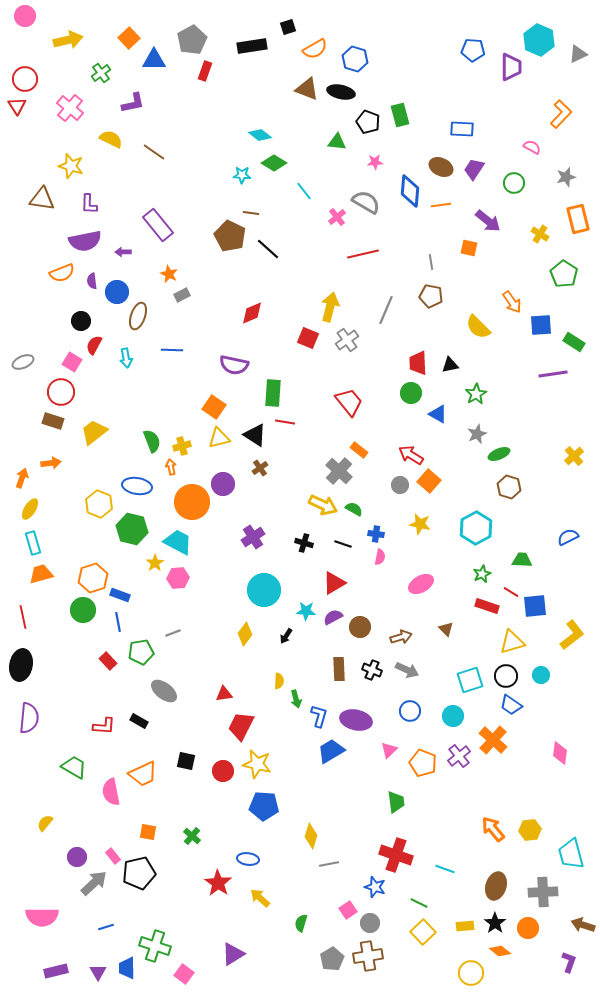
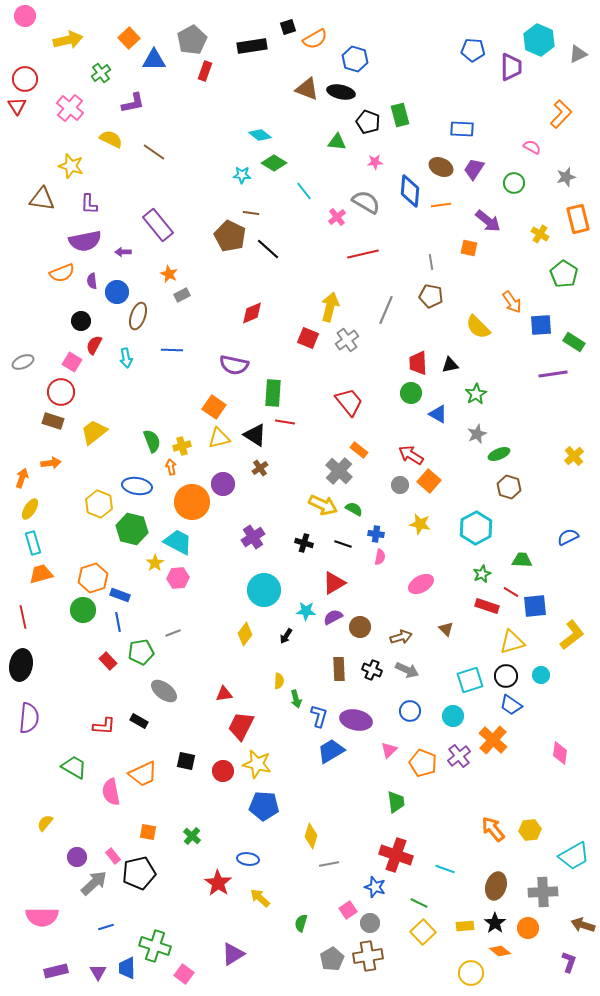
orange semicircle at (315, 49): moved 10 px up
cyan trapezoid at (571, 854): moved 3 px right, 2 px down; rotated 104 degrees counterclockwise
